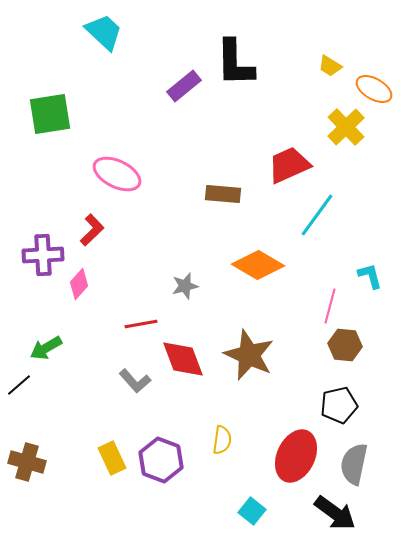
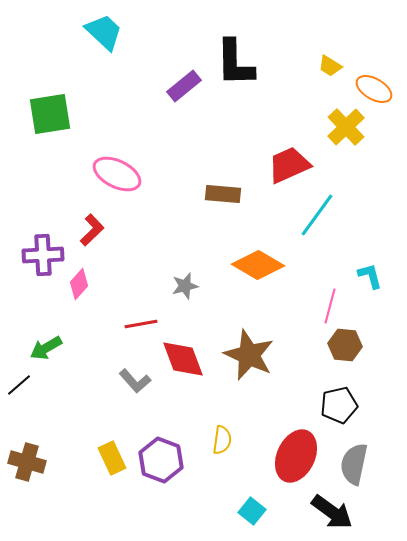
black arrow: moved 3 px left, 1 px up
